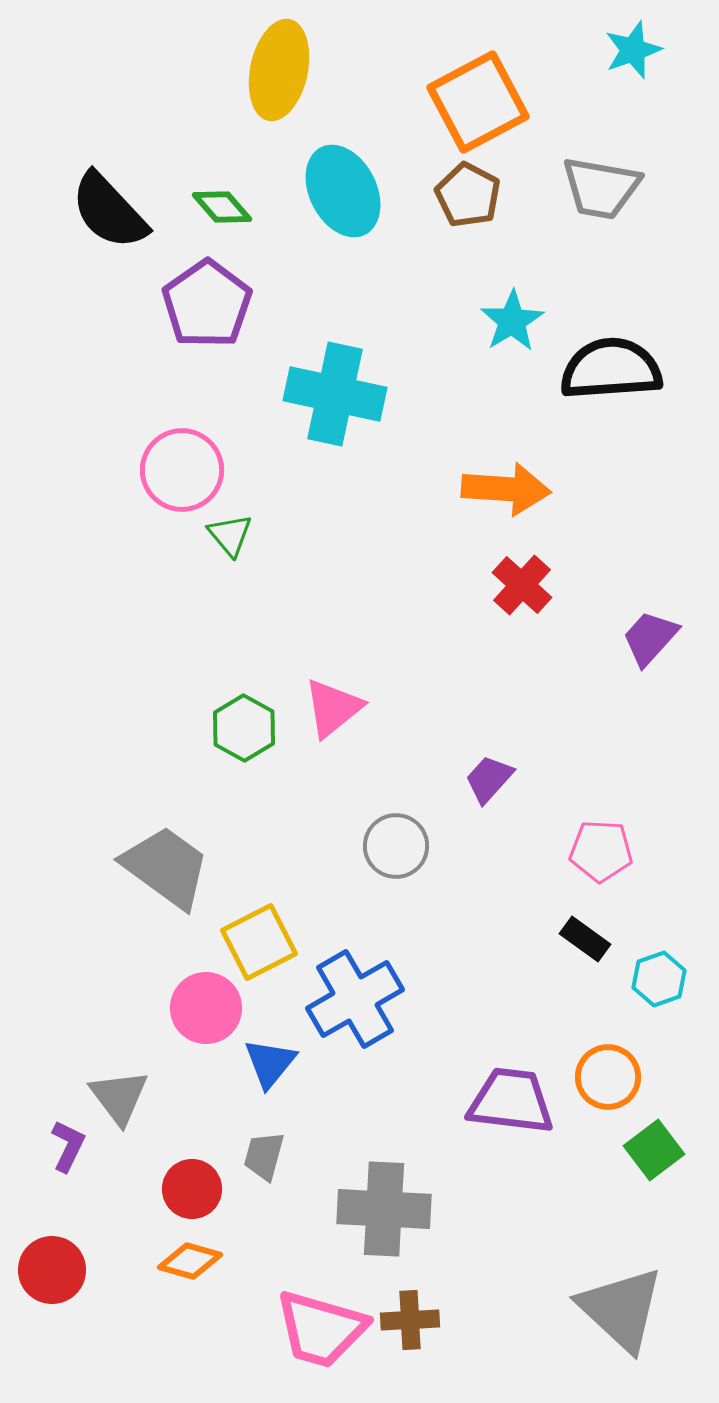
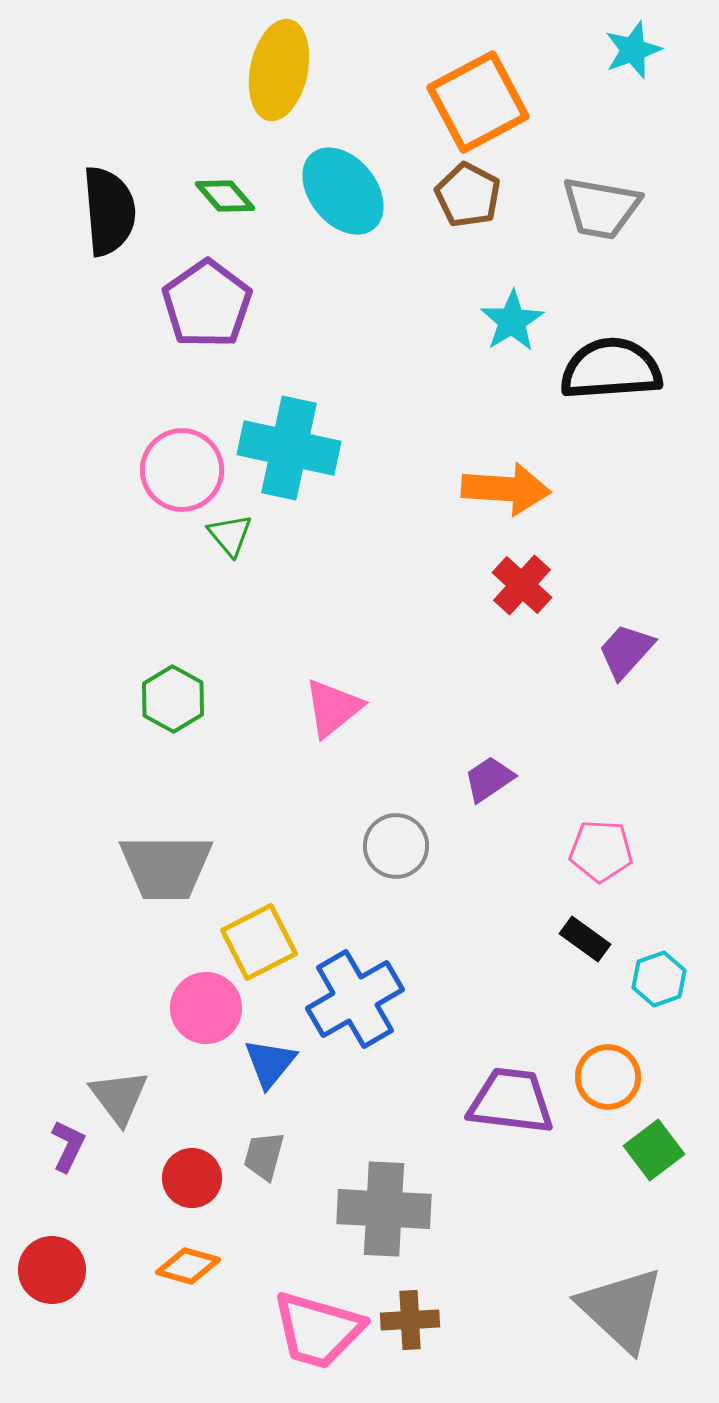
gray trapezoid at (601, 188): moved 20 px down
cyan ellipse at (343, 191): rotated 12 degrees counterclockwise
green diamond at (222, 207): moved 3 px right, 11 px up
black semicircle at (109, 211): rotated 142 degrees counterclockwise
cyan cross at (335, 394): moved 46 px left, 54 px down
purple trapezoid at (650, 638): moved 24 px left, 13 px down
green hexagon at (244, 728): moved 71 px left, 29 px up
purple trapezoid at (489, 779): rotated 14 degrees clockwise
gray trapezoid at (166, 867): rotated 144 degrees clockwise
red circle at (192, 1189): moved 11 px up
orange diamond at (190, 1261): moved 2 px left, 5 px down
pink trapezoid at (321, 1329): moved 3 px left, 1 px down
